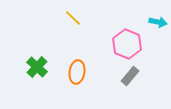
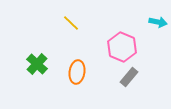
yellow line: moved 2 px left, 5 px down
pink hexagon: moved 5 px left, 3 px down
green cross: moved 3 px up
gray rectangle: moved 1 px left, 1 px down
